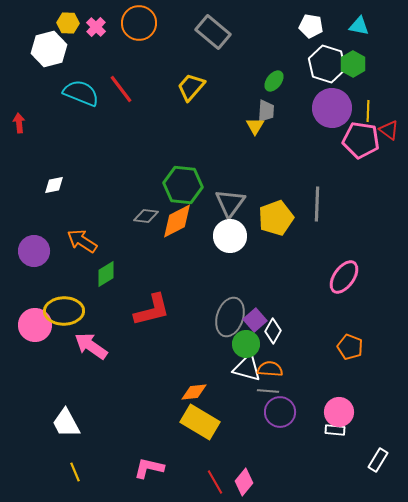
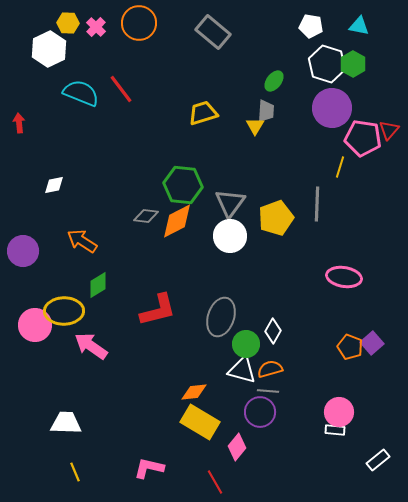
white hexagon at (49, 49): rotated 12 degrees counterclockwise
yellow trapezoid at (191, 87): moved 12 px right, 26 px down; rotated 32 degrees clockwise
yellow line at (368, 111): moved 28 px left, 56 px down; rotated 15 degrees clockwise
red triangle at (389, 130): rotated 35 degrees clockwise
pink pentagon at (361, 140): moved 2 px right, 2 px up
purple circle at (34, 251): moved 11 px left
green diamond at (106, 274): moved 8 px left, 11 px down
pink ellipse at (344, 277): rotated 64 degrees clockwise
red L-shape at (152, 310): moved 6 px right
gray ellipse at (230, 317): moved 9 px left
purple square at (255, 320): moved 117 px right, 23 px down
white triangle at (247, 368): moved 5 px left, 2 px down
orange semicircle at (270, 369): rotated 20 degrees counterclockwise
purple circle at (280, 412): moved 20 px left
white trapezoid at (66, 423): rotated 120 degrees clockwise
white rectangle at (378, 460): rotated 20 degrees clockwise
pink diamond at (244, 482): moved 7 px left, 35 px up
